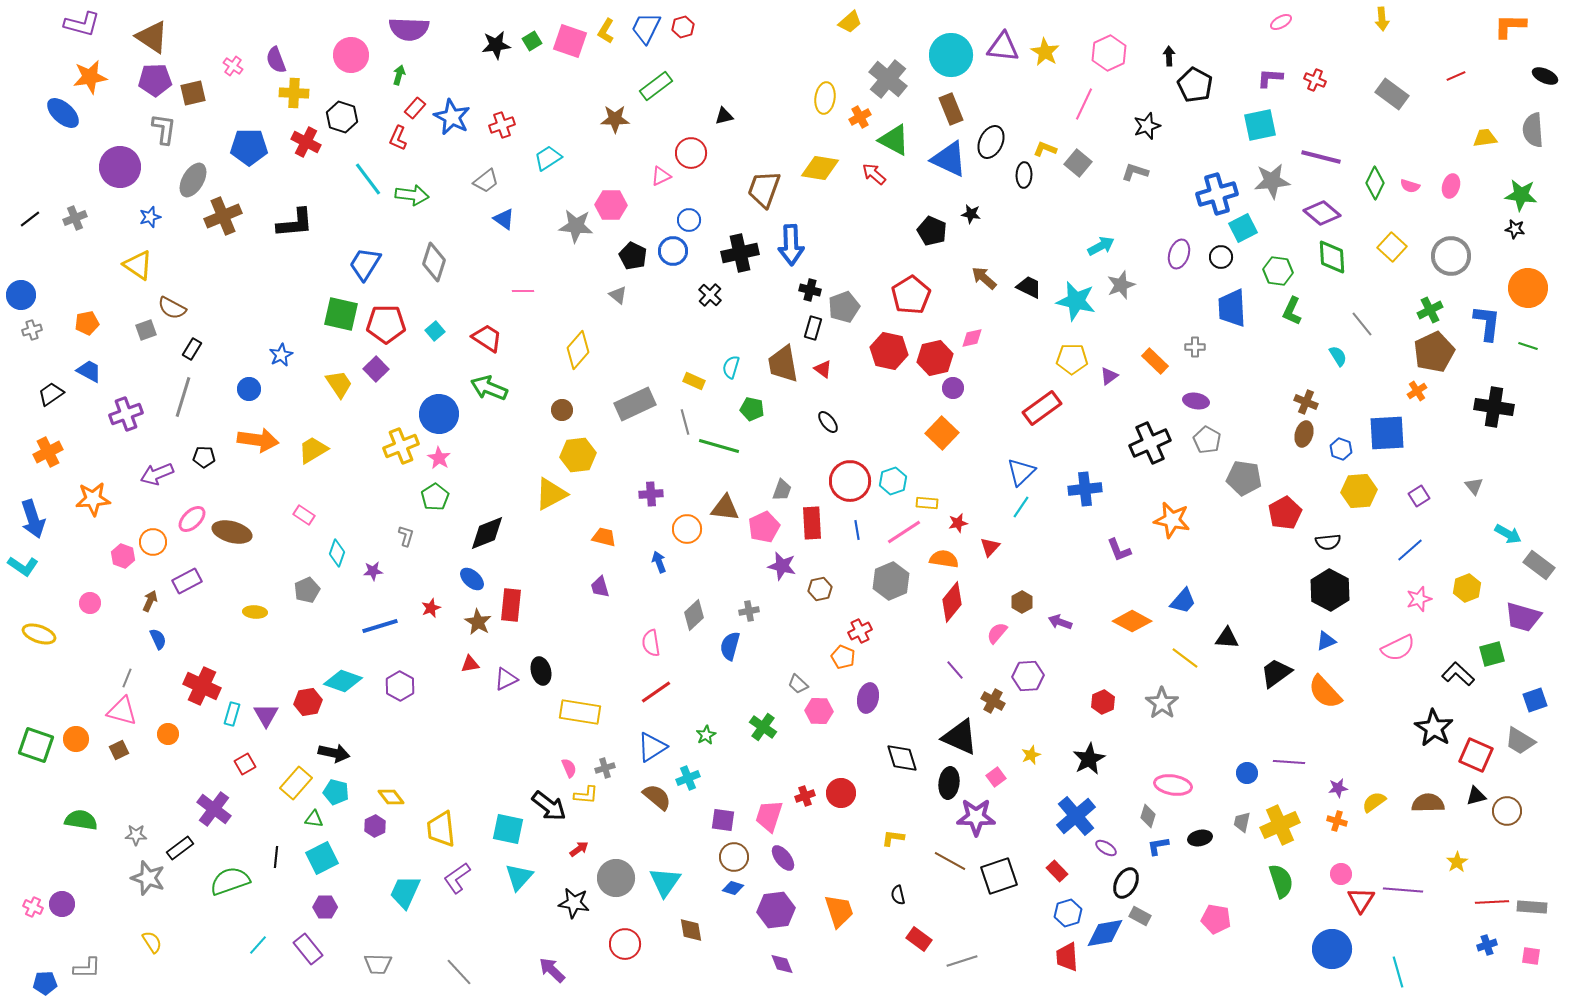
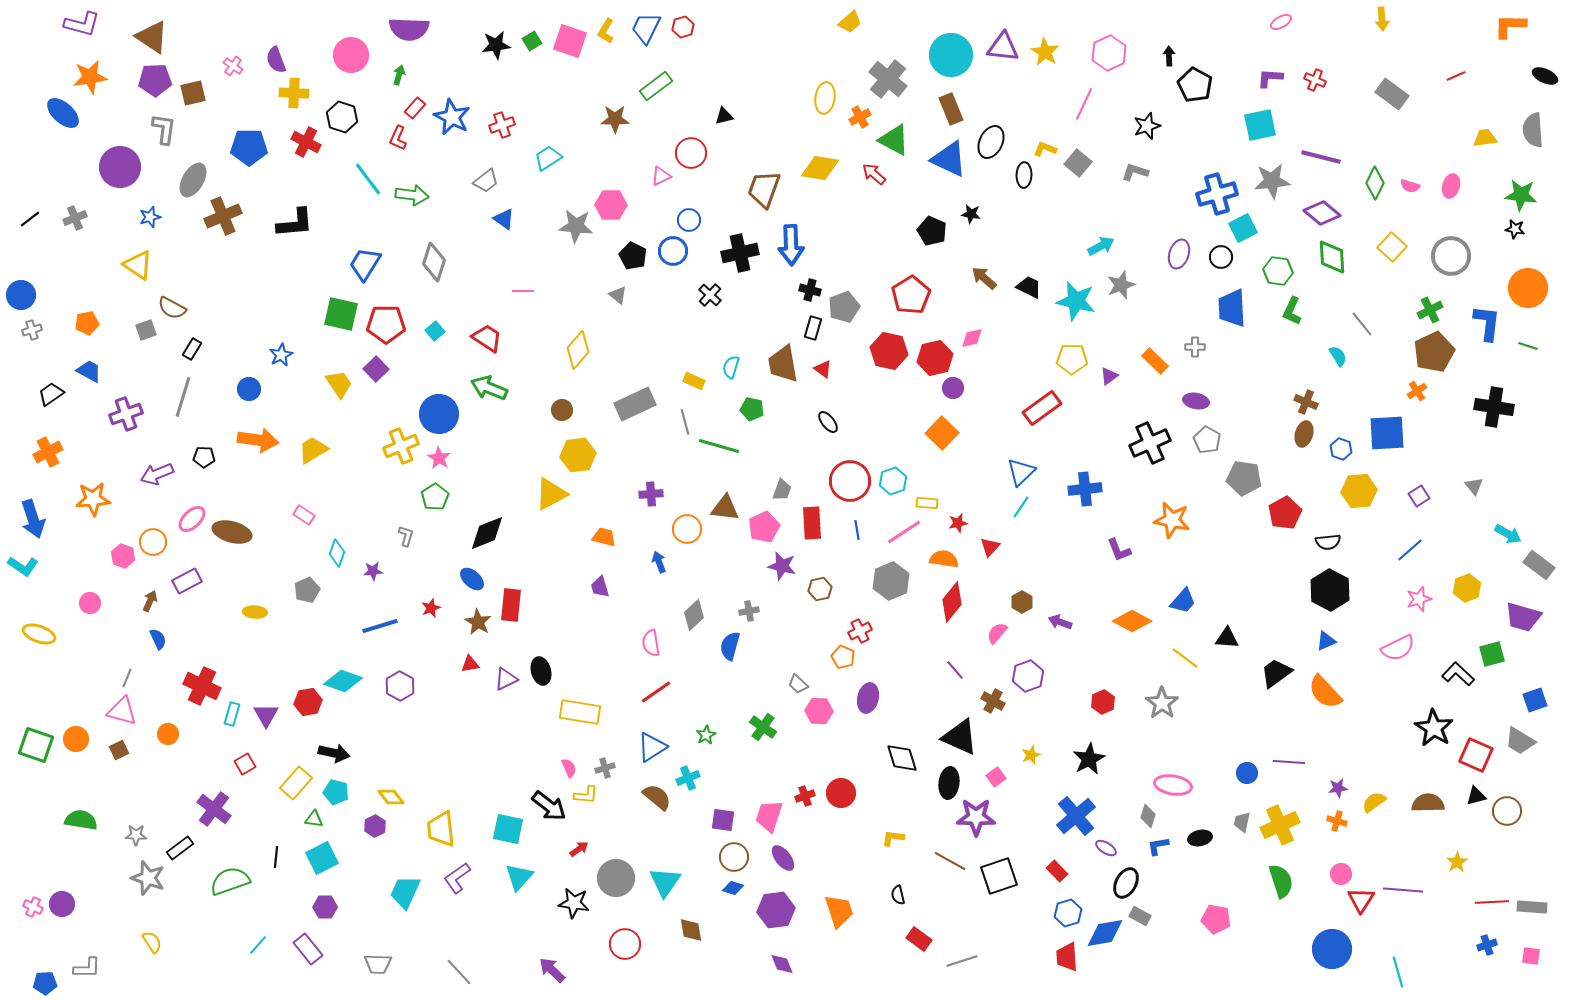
purple hexagon at (1028, 676): rotated 16 degrees counterclockwise
